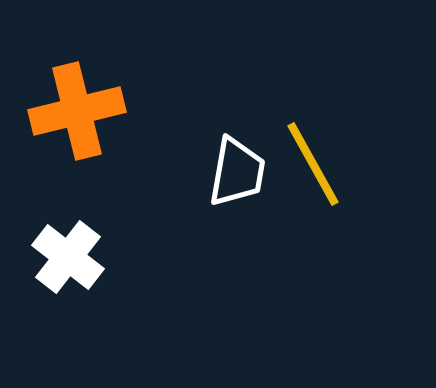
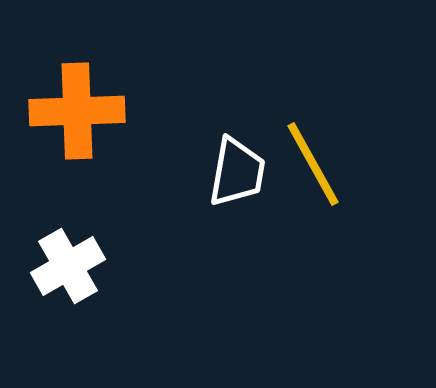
orange cross: rotated 12 degrees clockwise
white cross: moved 9 px down; rotated 22 degrees clockwise
